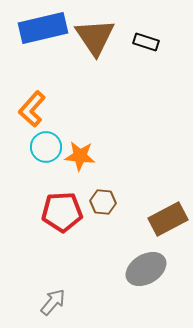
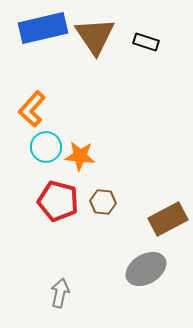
brown triangle: moved 1 px up
red pentagon: moved 4 px left, 11 px up; rotated 18 degrees clockwise
gray arrow: moved 7 px right, 9 px up; rotated 28 degrees counterclockwise
